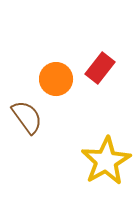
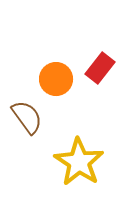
yellow star: moved 27 px left, 1 px down; rotated 9 degrees counterclockwise
